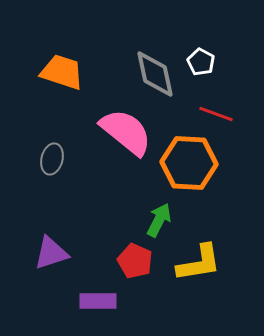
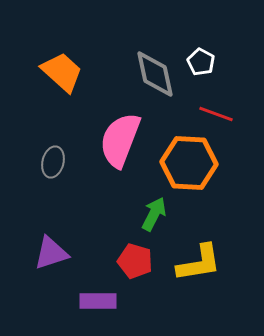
orange trapezoid: rotated 24 degrees clockwise
pink semicircle: moved 6 px left, 8 px down; rotated 108 degrees counterclockwise
gray ellipse: moved 1 px right, 3 px down
green arrow: moved 5 px left, 6 px up
red pentagon: rotated 8 degrees counterclockwise
